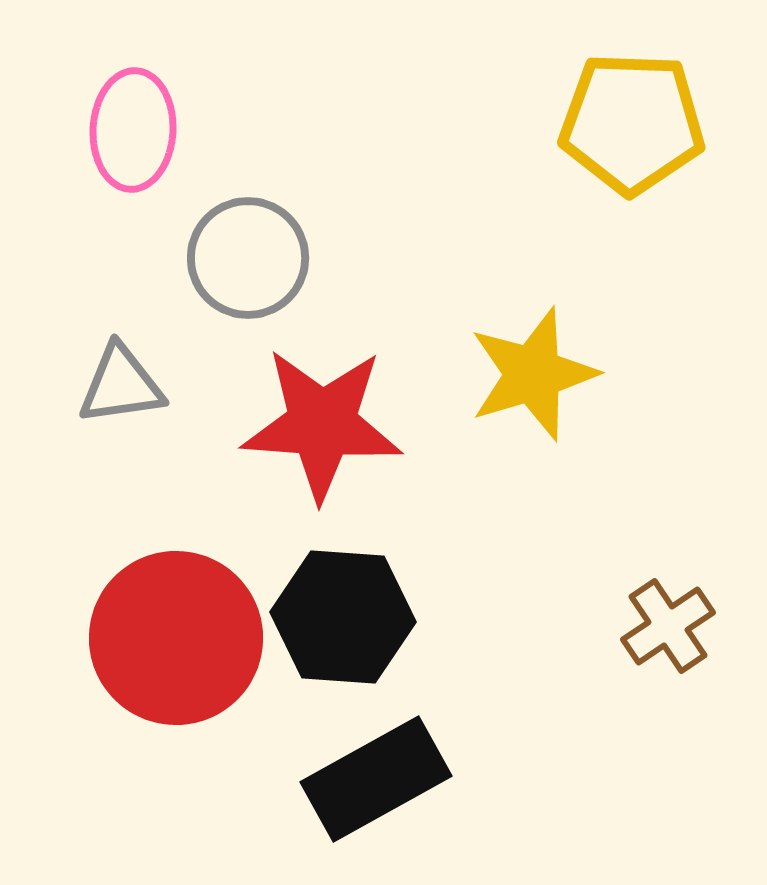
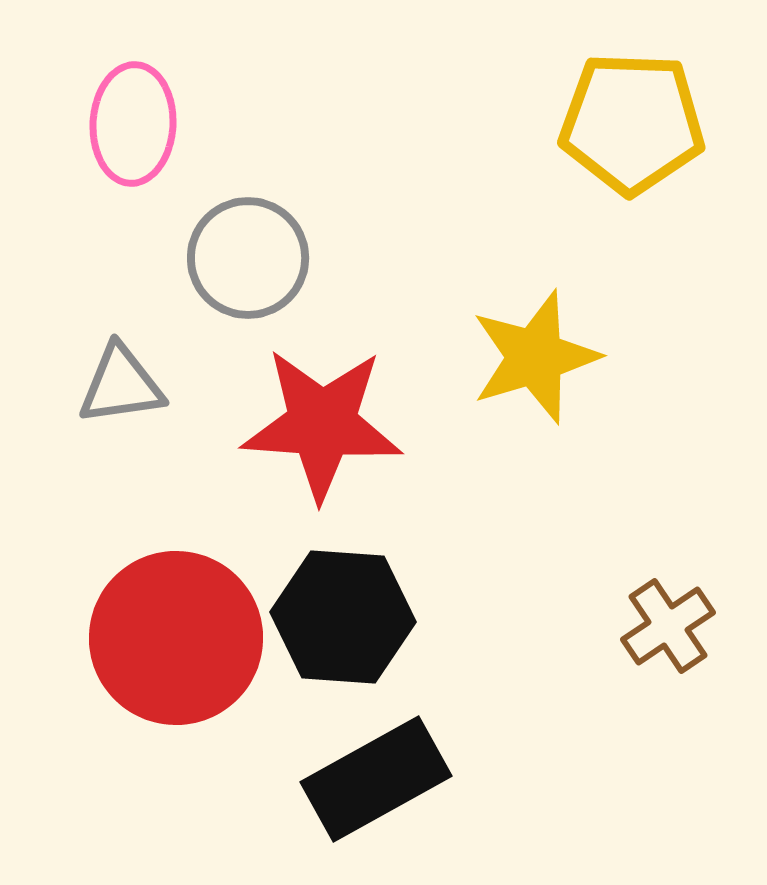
pink ellipse: moved 6 px up
yellow star: moved 2 px right, 17 px up
